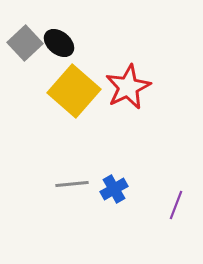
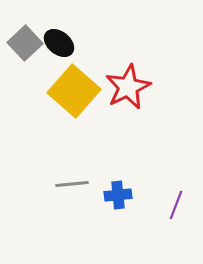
blue cross: moved 4 px right, 6 px down; rotated 24 degrees clockwise
